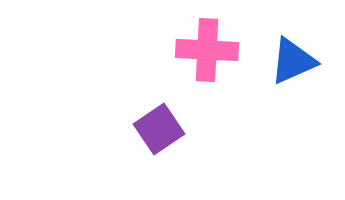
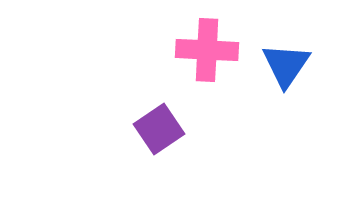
blue triangle: moved 7 px left, 4 px down; rotated 32 degrees counterclockwise
